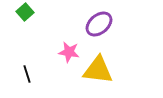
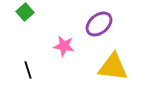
pink star: moved 5 px left, 6 px up
yellow triangle: moved 15 px right, 3 px up
black line: moved 1 px right, 4 px up
